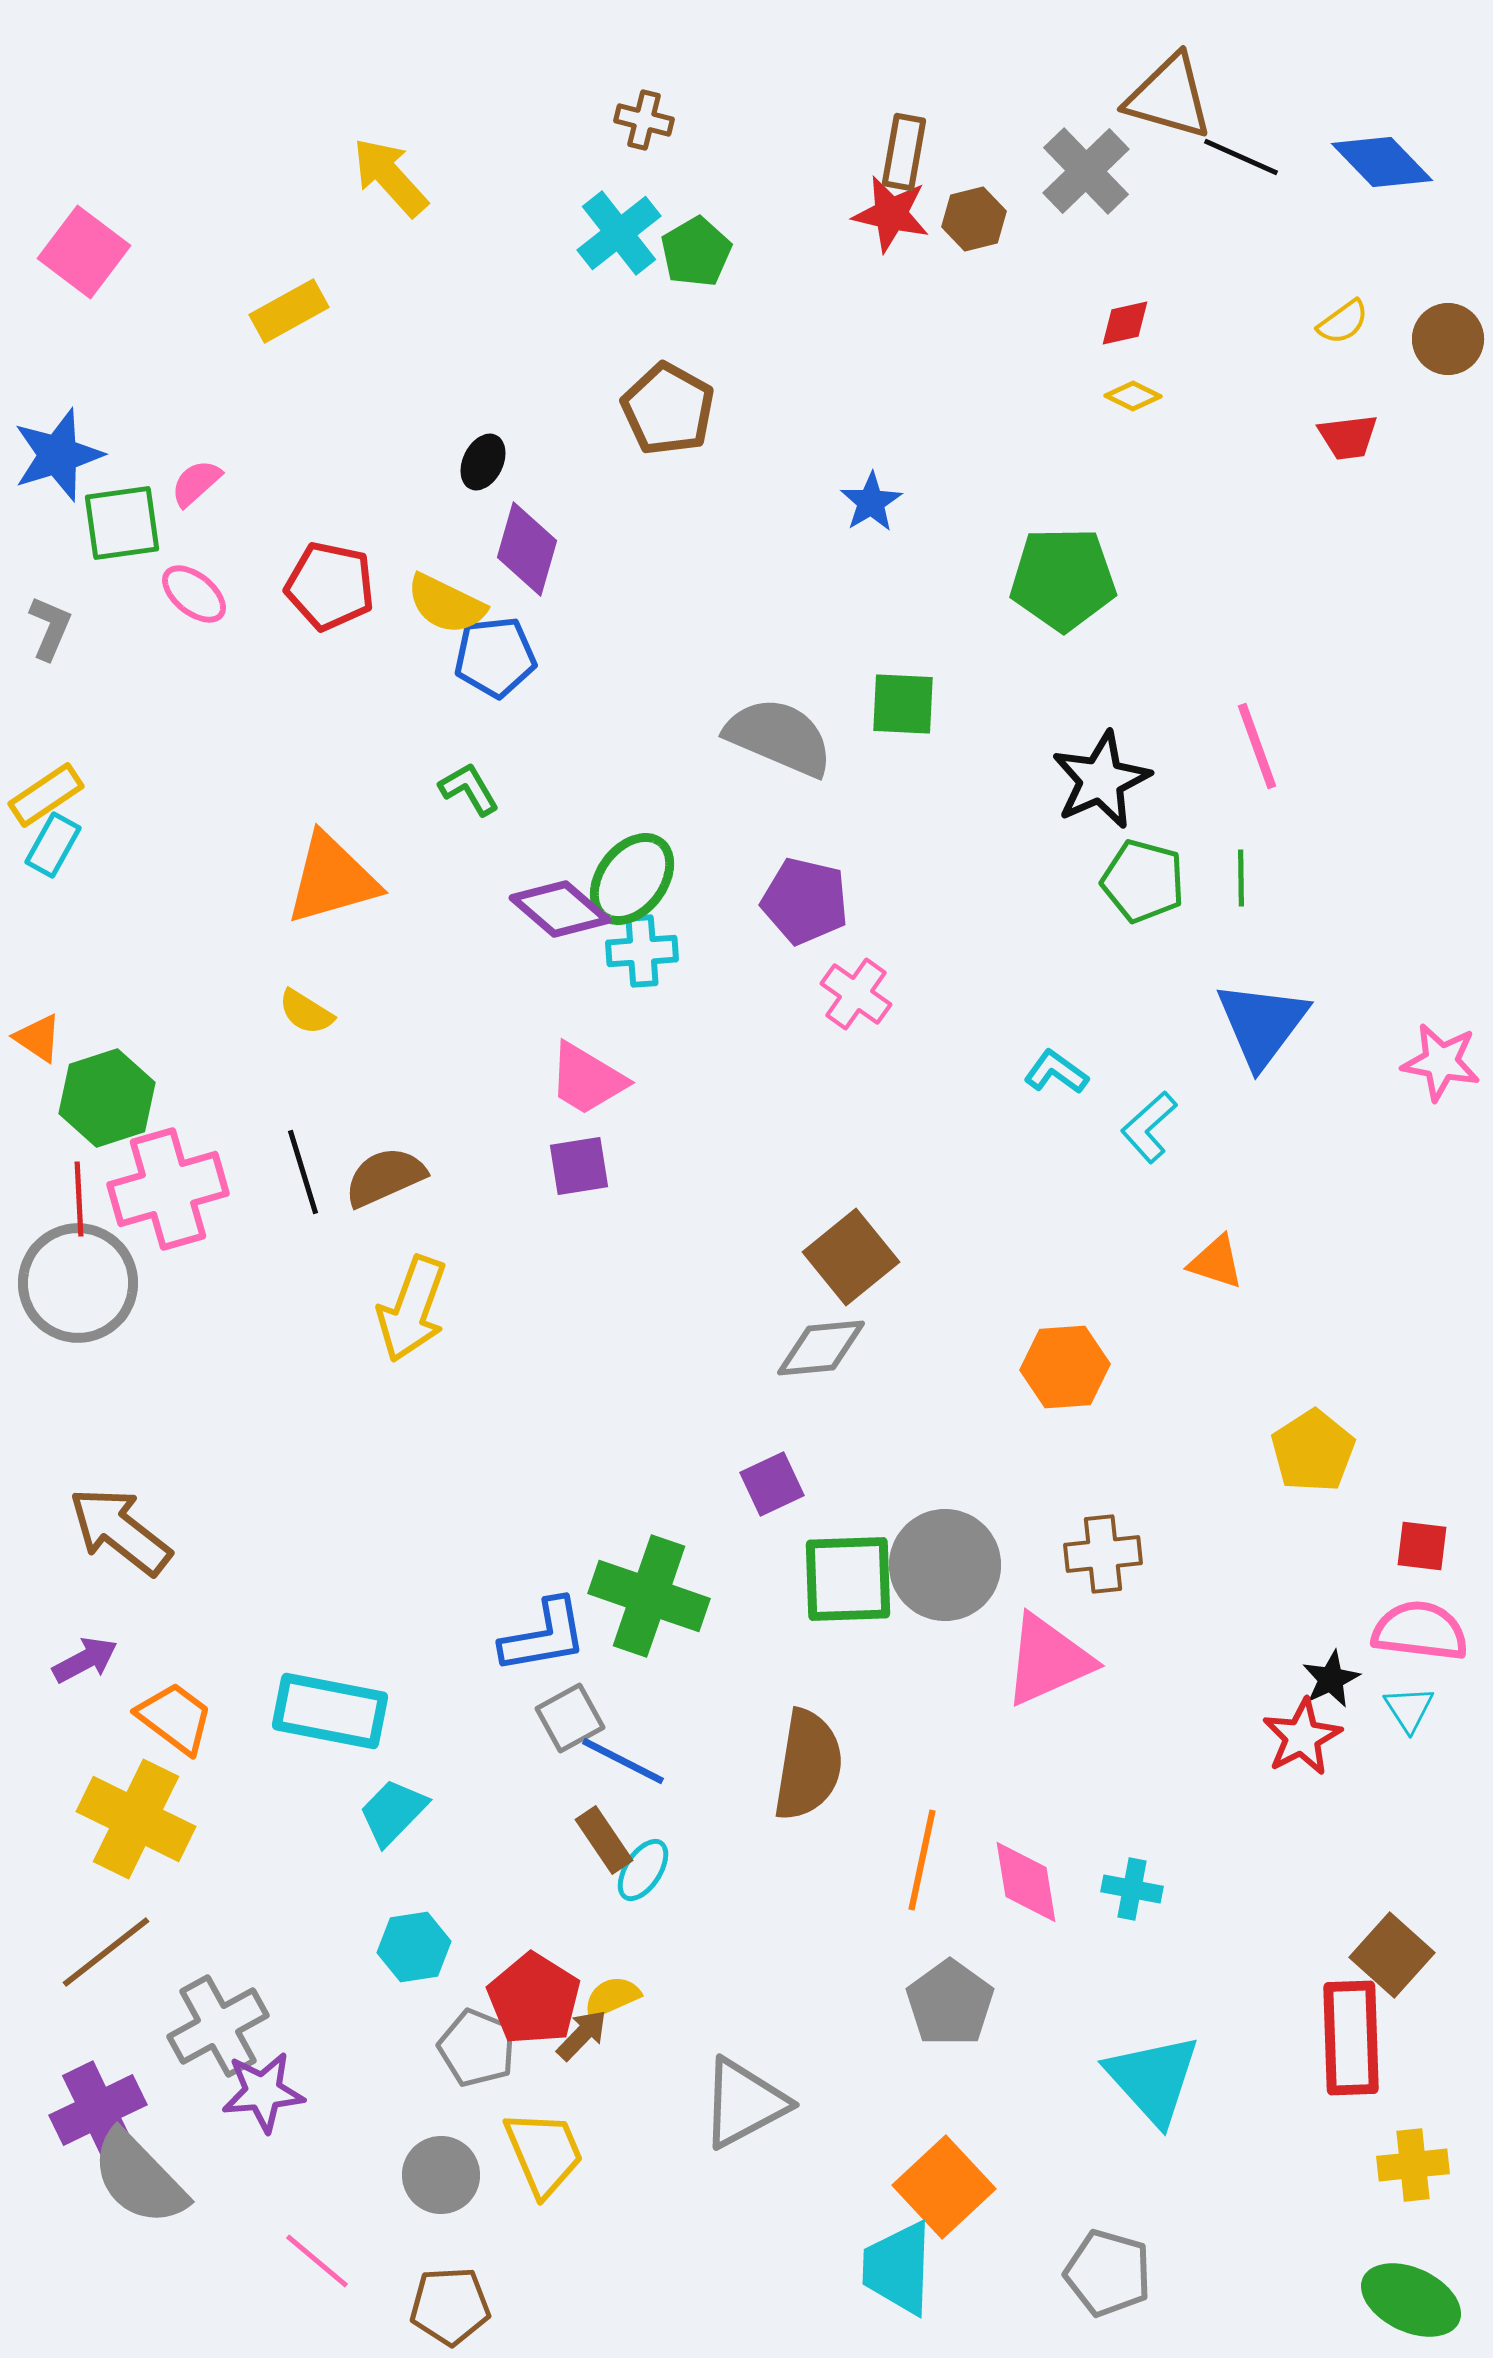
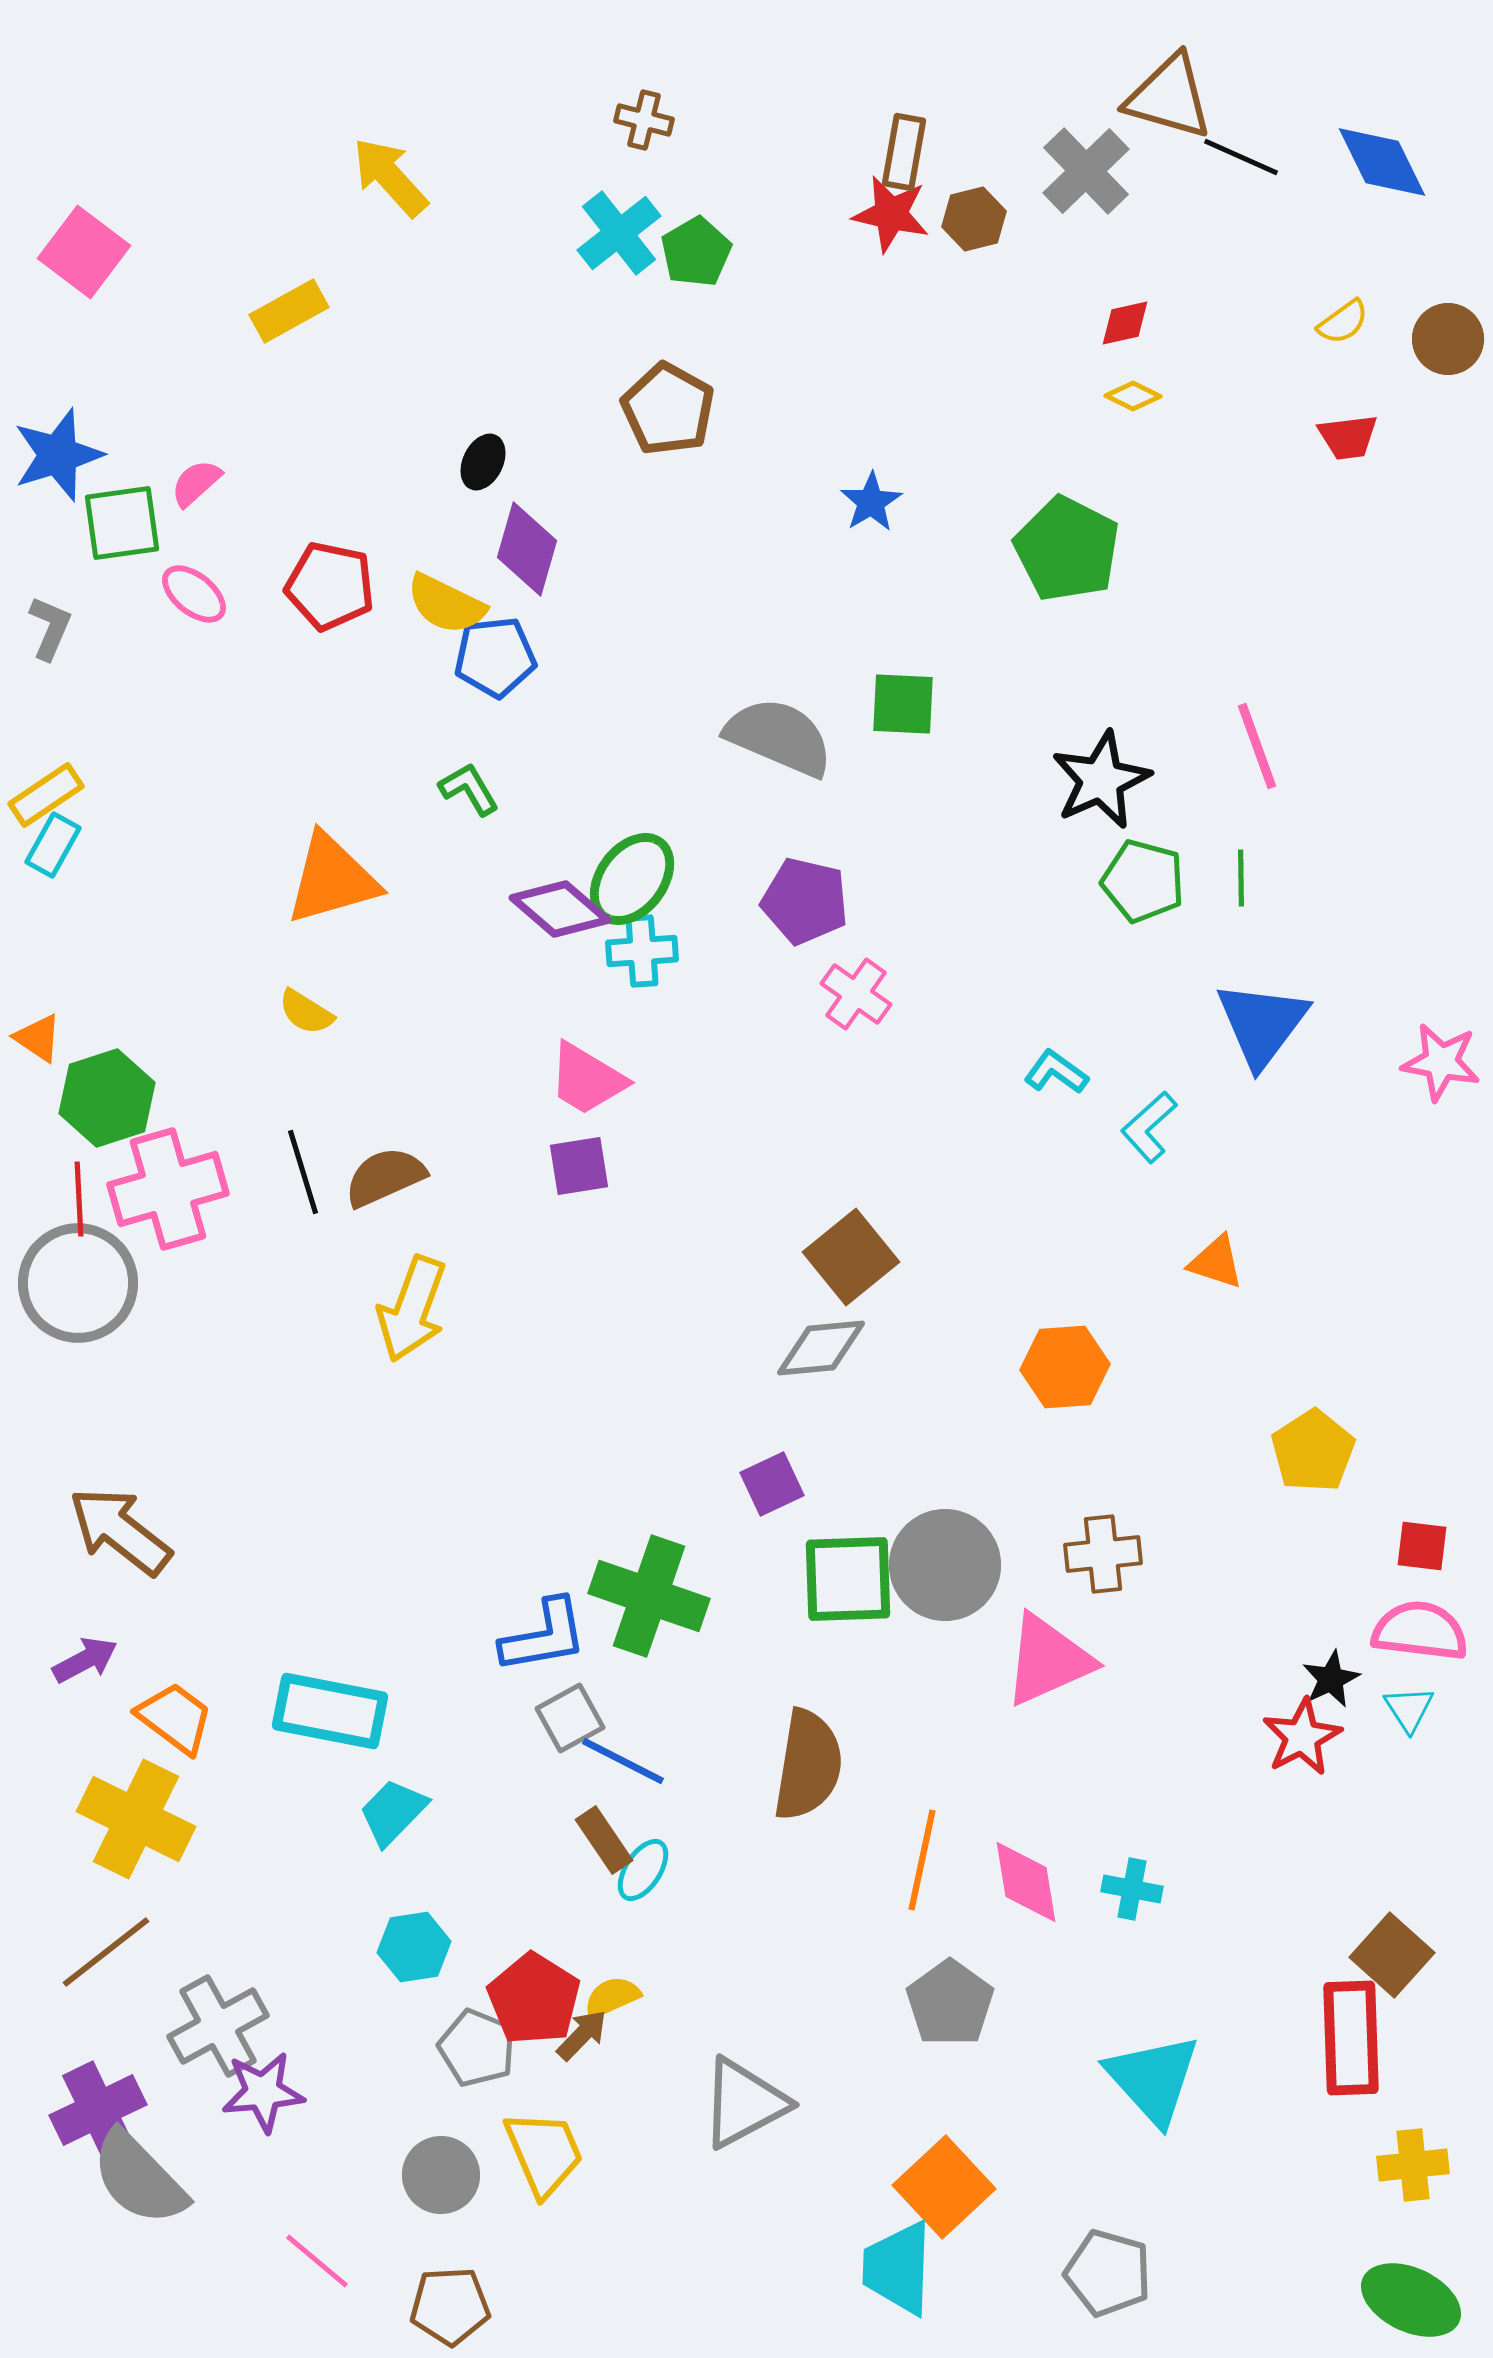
blue diamond at (1382, 162): rotated 18 degrees clockwise
green pentagon at (1063, 579): moved 4 px right, 30 px up; rotated 28 degrees clockwise
